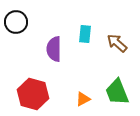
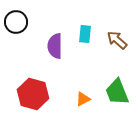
brown arrow: moved 3 px up
purple semicircle: moved 1 px right, 3 px up
